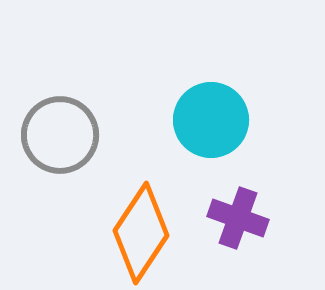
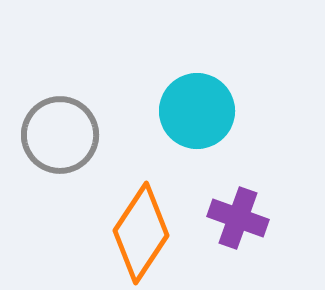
cyan circle: moved 14 px left, 9 px up
